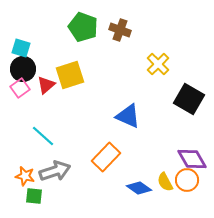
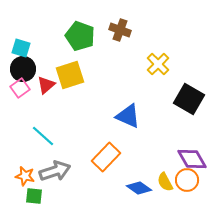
green pentagon: moved 3 px left, 9 px down
